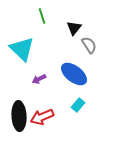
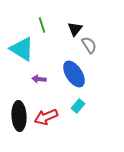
green line: moved 9 px down
black triangle: moved 1 px right, 1 px down
cyan triangle: rotated 12 degrees counterclockwise
blue ellipse: rotated 20 degrees clockwise
purple arrow: rotated 32 degrees clockwise
cyan rectangle: moved 1 px down
red arrow: moved 4 px right
